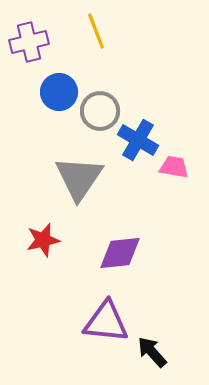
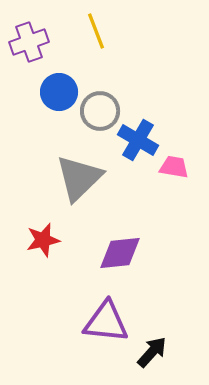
purple cross: rotated 6 degrees counterclockwise
gray triangle: rotated 12 degrees clockwise
black arrow: rotated 84 degrees clockwise
